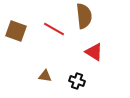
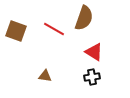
brown semicircle: moved 2 px down; rotated 25 degrees clockwise
black cross: moved 15 px right, 4 px up; rotated 28 degrees counterclockwise
